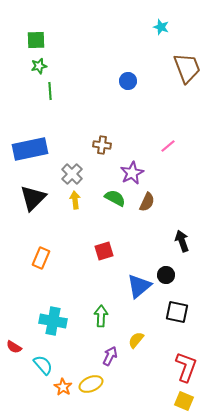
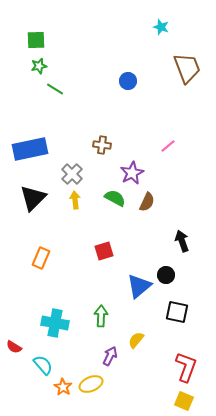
green line: moved 5 px right, 2 px up; rotated 54 degrees counterclockwise
cyan cross: moved 2 px right, 2 px down
